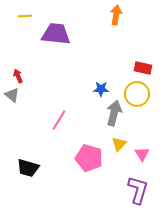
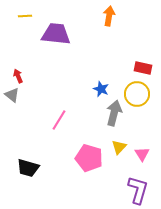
orange arrow: moved 7 px left, 1 px down
blue star: rotated 21 degrees clockwise
yellow triangle: moved 3 px down
